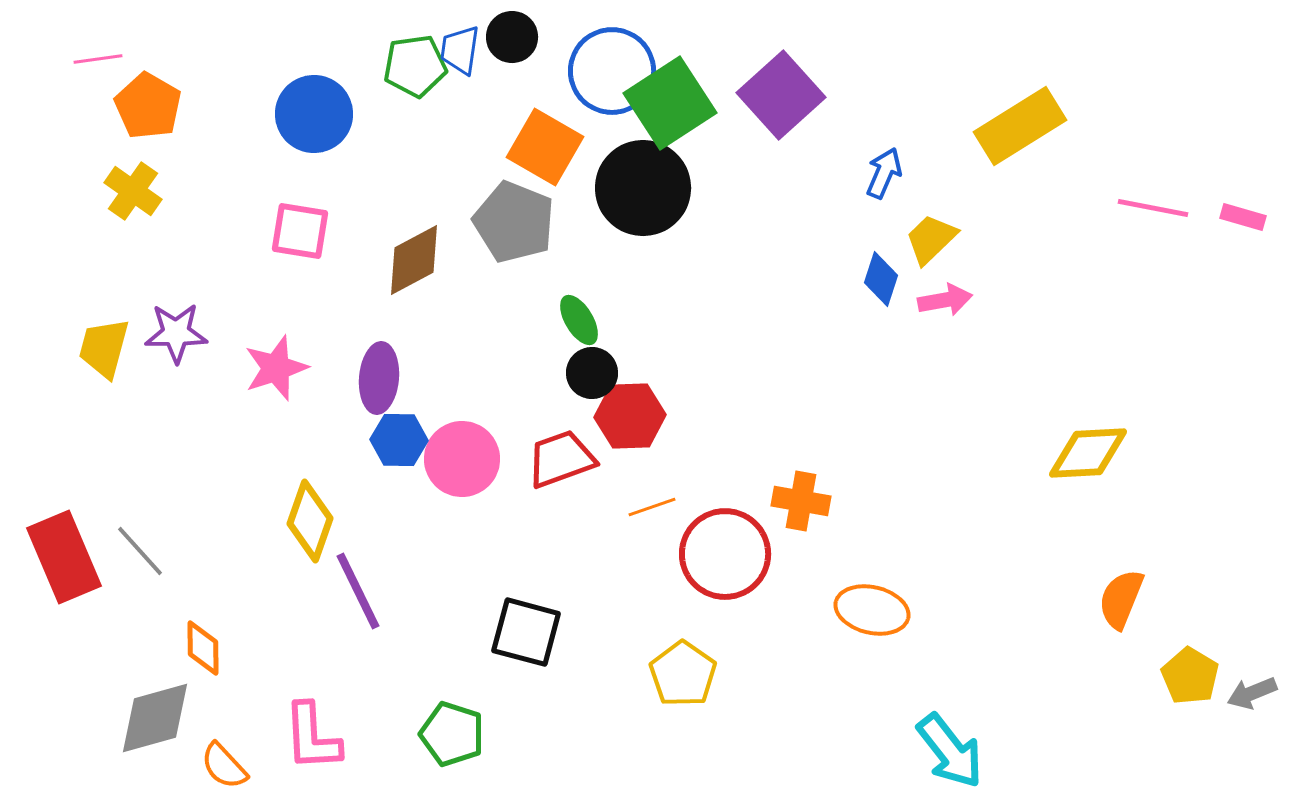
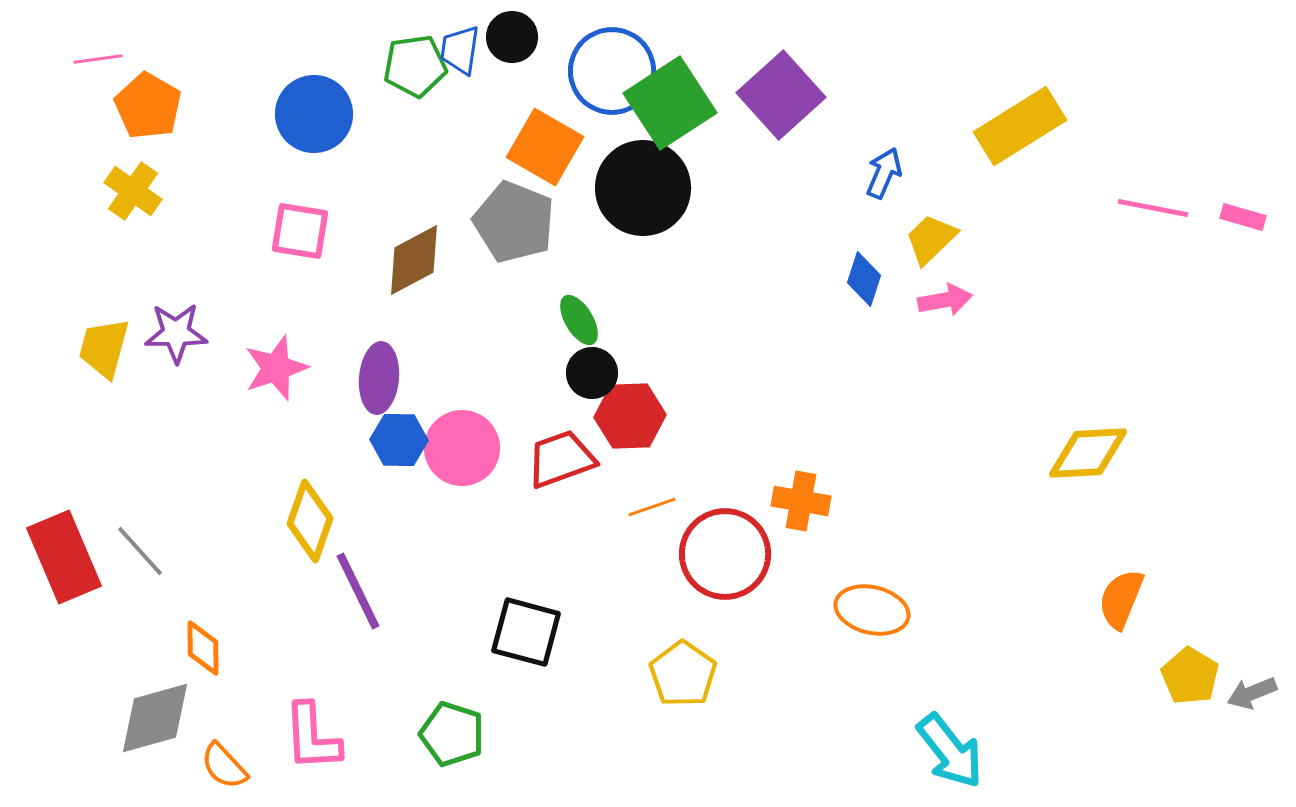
blue diamond at (881, 279): moved 17 px left
pink circle at (462, 459): moved 11 px up
